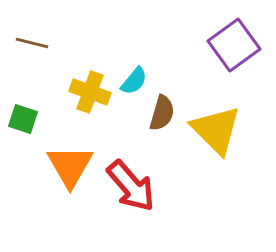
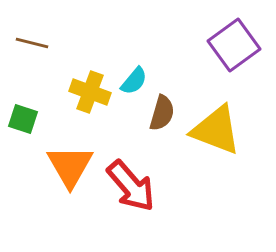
yellow triangle: rotated 24 degrees counterclockwise
